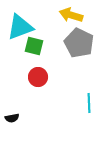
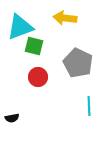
yellow arrow: moved 6 px left, 3 px down; rotated 10 degrees counterclockwise
gray pentagon: moved 1 px left, 20 px down
cyan line: moved 3 px down
